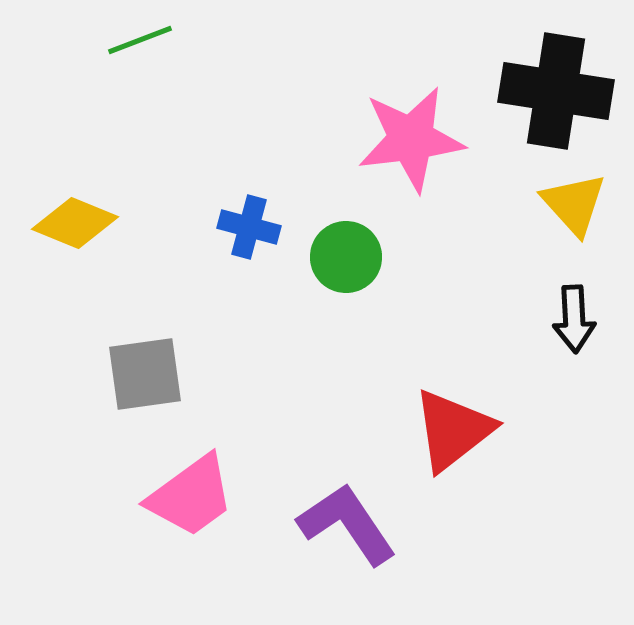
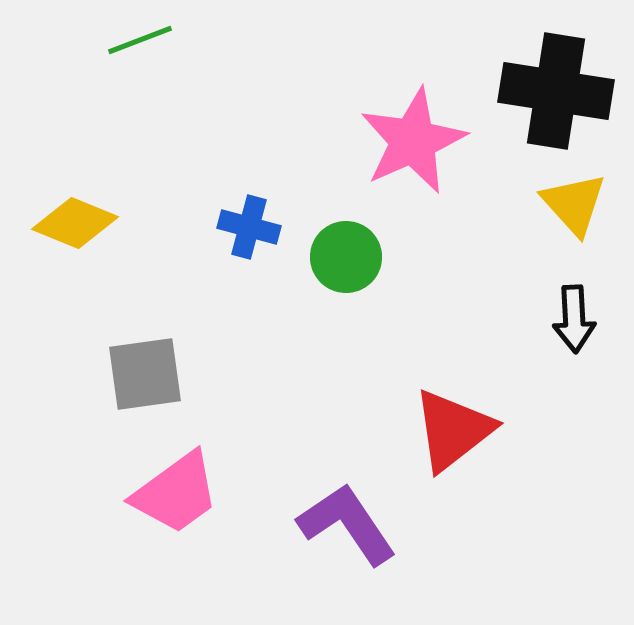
pink star: moved 2 px right, 2 px down; rotated 17 degrees counterclockwise
pink trapezoid: moved 15 px left, 3 px up
